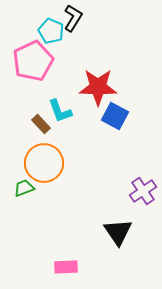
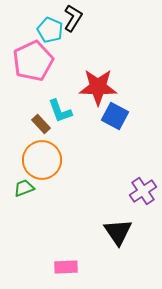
cyan pentagon: moved 1 px left, 1 px up
orange circle: moved 2 px left, 3 px up
